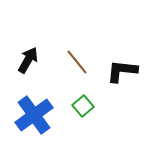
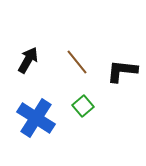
blue cross: moved 2 px right, 3 px down; rotated 21 degrees counterclockwise
